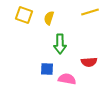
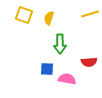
yellow line: moved 2 px down
